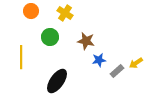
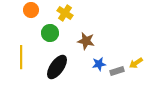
orange circle: moved 1 px up
green circle: moved 4 px up
blue star: moved 4 px down
gray rectangle: rotated 24 degrees clockwise
black ellipse: moved 14 px up
